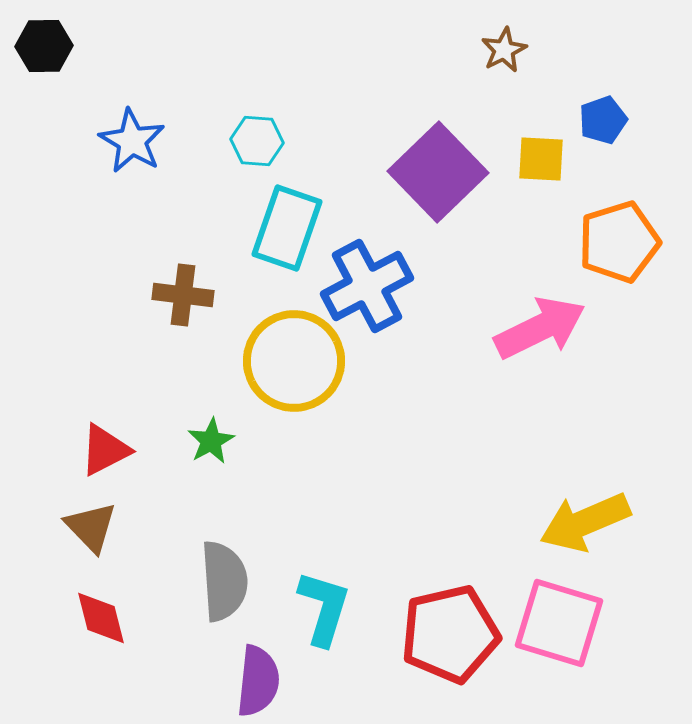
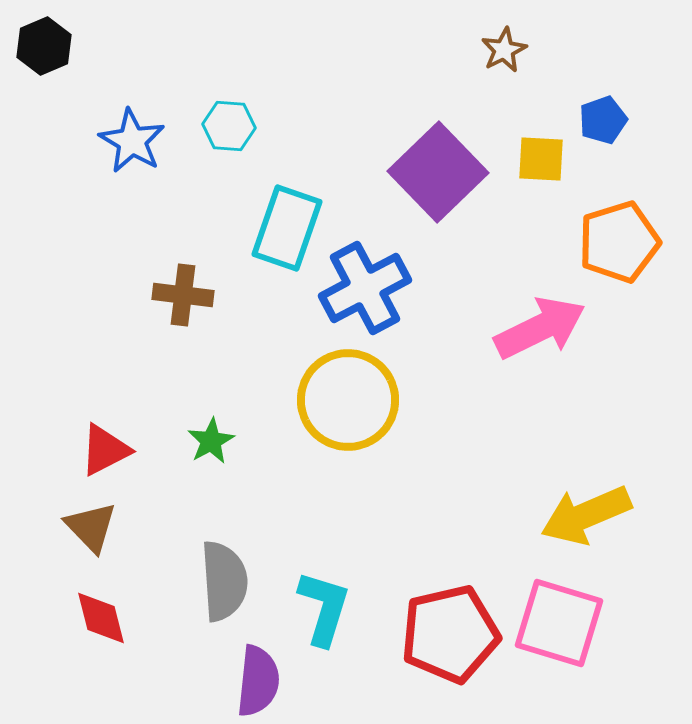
black hexagon: rotated 22 degrees counterclockwise
cyan hexagon: moved 28 px left, 15 px up
blue cross: moved 2 px left, 2 px down
yellow circle: moved 54 px right, 39 px down
yellow arrow: moved 1 px right, 7 px up
